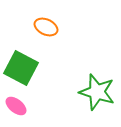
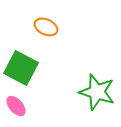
pink ellipse: rotated 10 degrees clockwise
